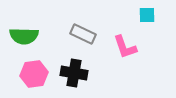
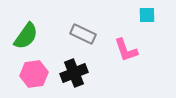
green semicircle: moved 2 px right; rotated 56 degrees counterclockwise
pink L-shape: moved 1 px right, 3 px down
black cross: rotated 32 degrees counterclockwise
